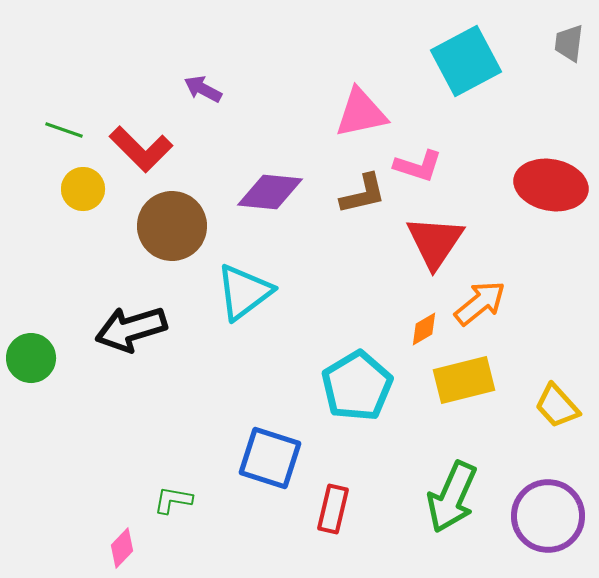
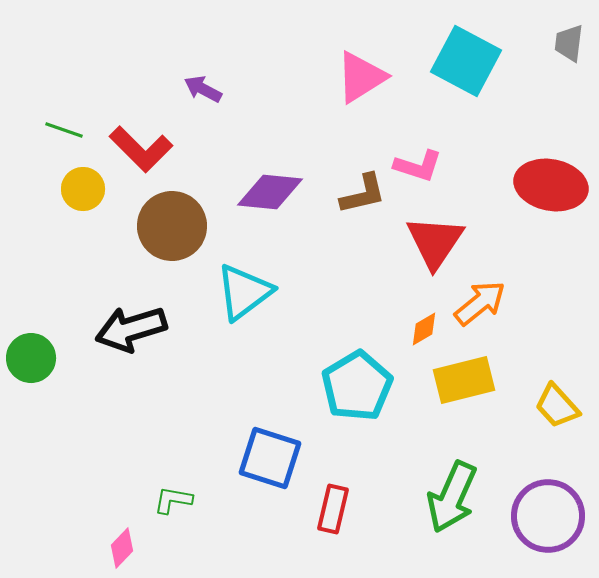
cyan square: rotated 34 degrees counterclockwise
pink triangle: moved 36 px up; rotated 20 degrees counterclockwise
